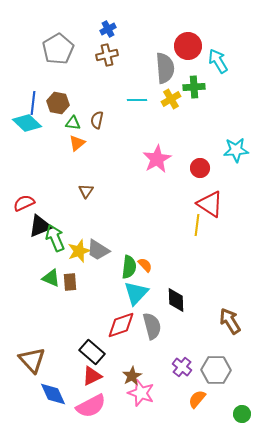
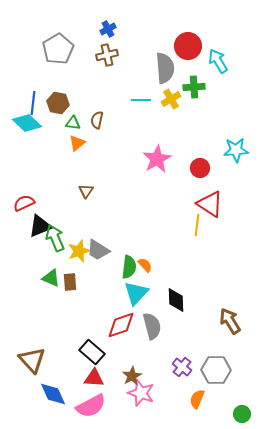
cyan line at (137, 100): moved 4 px right
red triangle at (92, 376): moved 2 px right, 2 px down; rotated 30 degrees clockwise
orange semicircle at (197, 399): rotated 18 degrees counterclockwise
